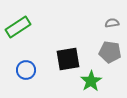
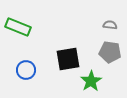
gray semicircle: moved 2 px left, 2 px down; rotated 16 degrees clockwise
green rectangle: rotated 55 degrees clockwise
